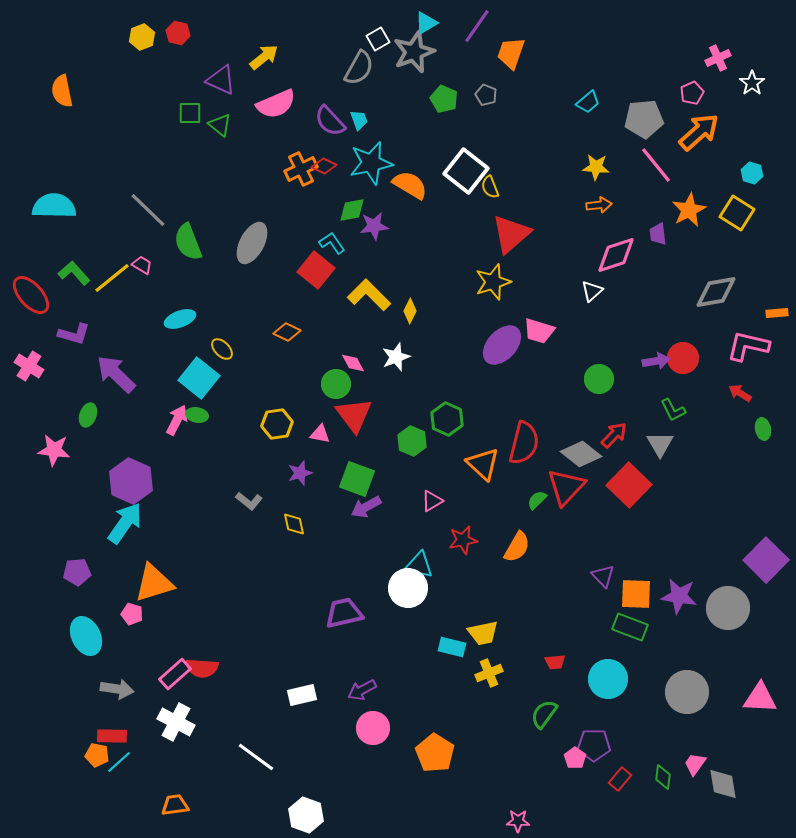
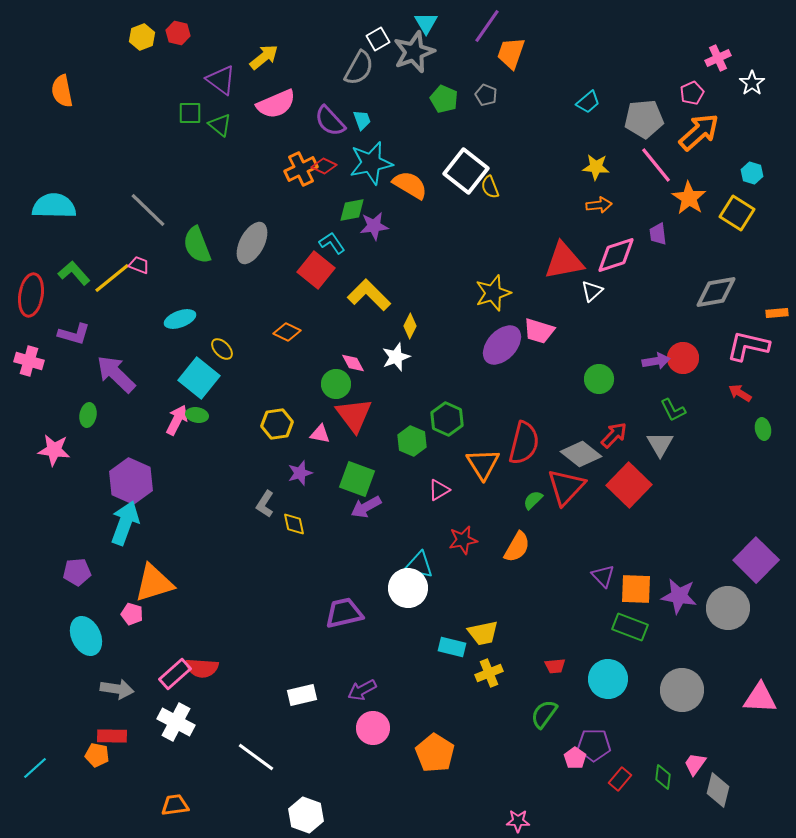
cyan triangle at (426, 23): rotated 30 degrees counterclockwise
purple line at (477, 26): moved 10 px right
purple triangle at (221, 80): rotated 12 degrees clockwise
cyan trapezoid at (359, 120): moved 3 px right
orange star at (689, 210): moved 12 px up; rotated 12 degrees counterclockwise
red triangle at (511, 234): moved 53 px right, 27 px down; rotated 30 degrees clockwise
green semicircle at (188, 242): moved 9 px right, 3 px down
pink trapezoid at (142, 265): moved 3 px left; rotated 10 degrees counterclockwise
yellow star at (493, 282): moved 11 px down
red ellipse at (31, 295): rotated 51 degrees clockwise
yellow diamond at (410, 311): moved 15 px down
pink cross at (29, 366): moved 5 px up; rotated 16 degrees counterclockwise
green ellipse at (88, 415): rotated 10 degrees counterclockwise
orange triangle at (483, 464): rotated 15 degrees clockwise
green semicircle at (537, 500): moved 4 px left
gray L-shape at (249, 501): moved 16 px right, 3 px down; rotated 84 degrees clockwise
pink triangle at (432, 501): moved 7 px right, 11 px up
cyan arrow at (125, 523): rotated 15 degrees counterclockwise
purple square at (766, 560): moved 10 px left
orange square at (636, 594): moved 5 px up
red trapezoid at (555, 662): moved 4 px down
gray circle at (687, 692): moved 5 px left, 2 px up
cyan line at (119, 762): moved 84 px left, 6 px down
gray diamond at (723, 784): moved 5 px left, 6 px down; rotated 24 degrees clockwise
